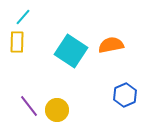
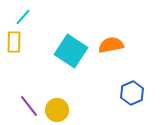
yellow rectangle: moved 3 px left
blue hexagon: moved 7 px right, 2 px up
